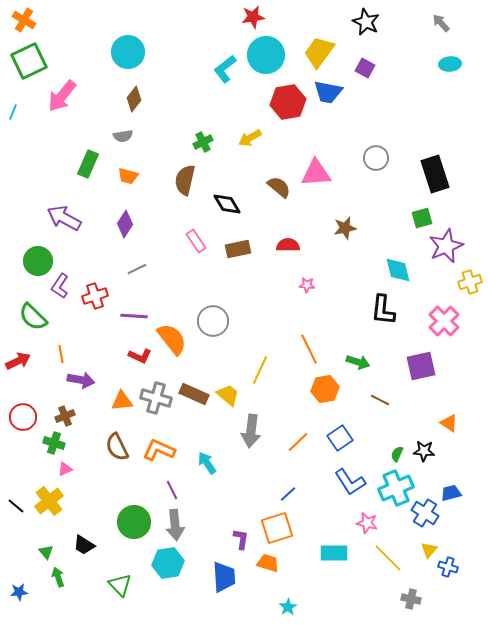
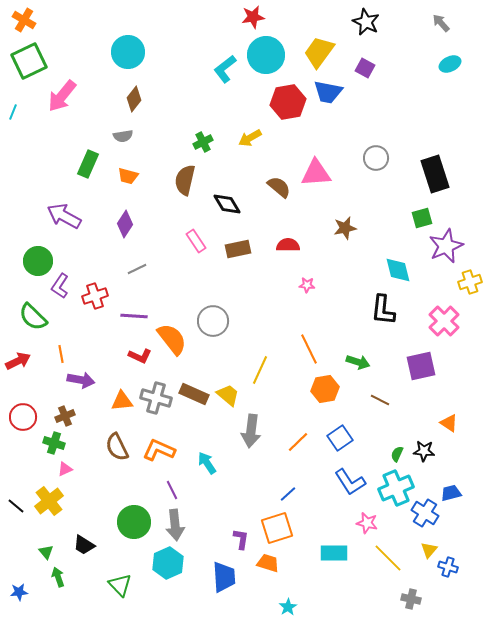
cyan ellipse at (450, 64): rotated 20 degrees counterclockwise
purple arrow at (64, 218): moved 2 px up
cyan hexagon at (168, 563): rotated 16 degrees counterclockwise
